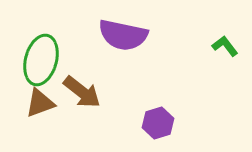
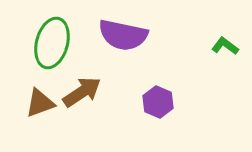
green L-shape: rotated 16 degrees counterclockwise
green ellipse: moved 11 px right, 17 px up
brown arrow: rotated 72 degrees counterclockwise
purple hexagon: moved 21 px up; rotated 20 degrees counterclockwise
